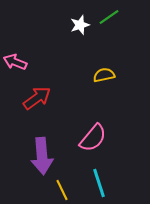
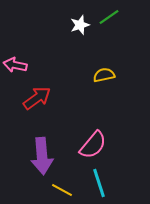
pink arrow: moved 3 px down; rotated 10 degrees counterclockwise
pink semicircle: moved 7 px down
yellow line: rotated 35 degrees counterclockwise
